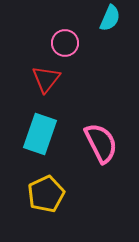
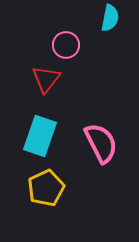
cyan semicircle: rotated 12 degrees counterclockwise
pink circle: moved 1 px right, 2 px down
cyan rectangle: moved 2 px down
yellow pentagon: moved 6 px up
